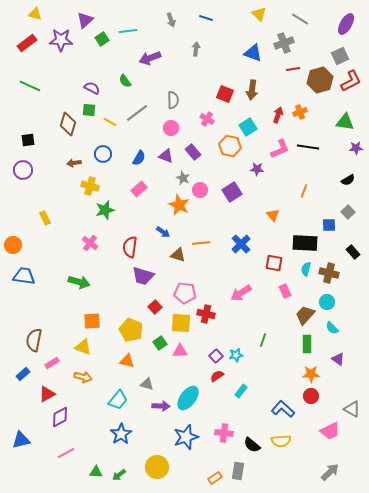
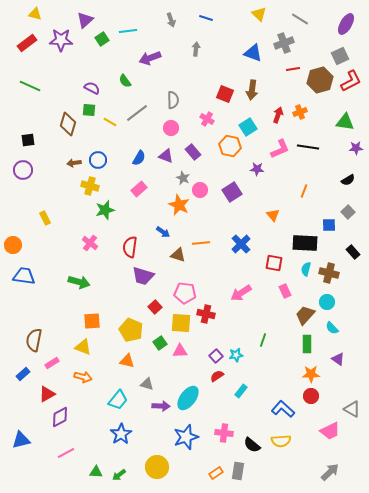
blue circle at (103, 154): moved 5 px left, 6 px down
orange rectangle at (215, 478): moved 1 px right, 5 px up
